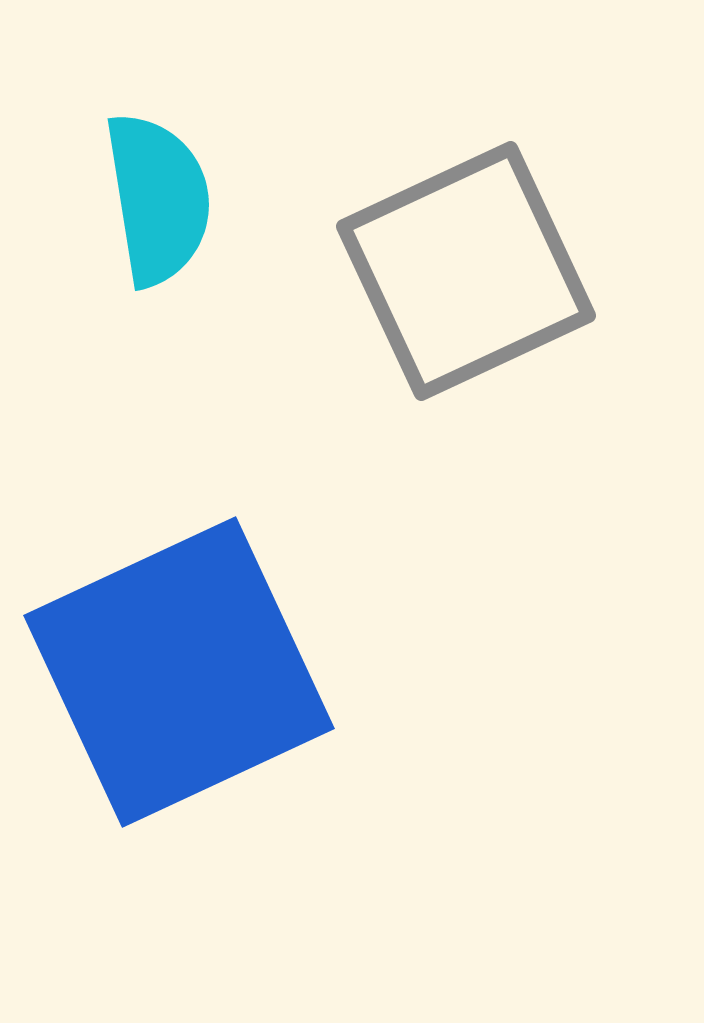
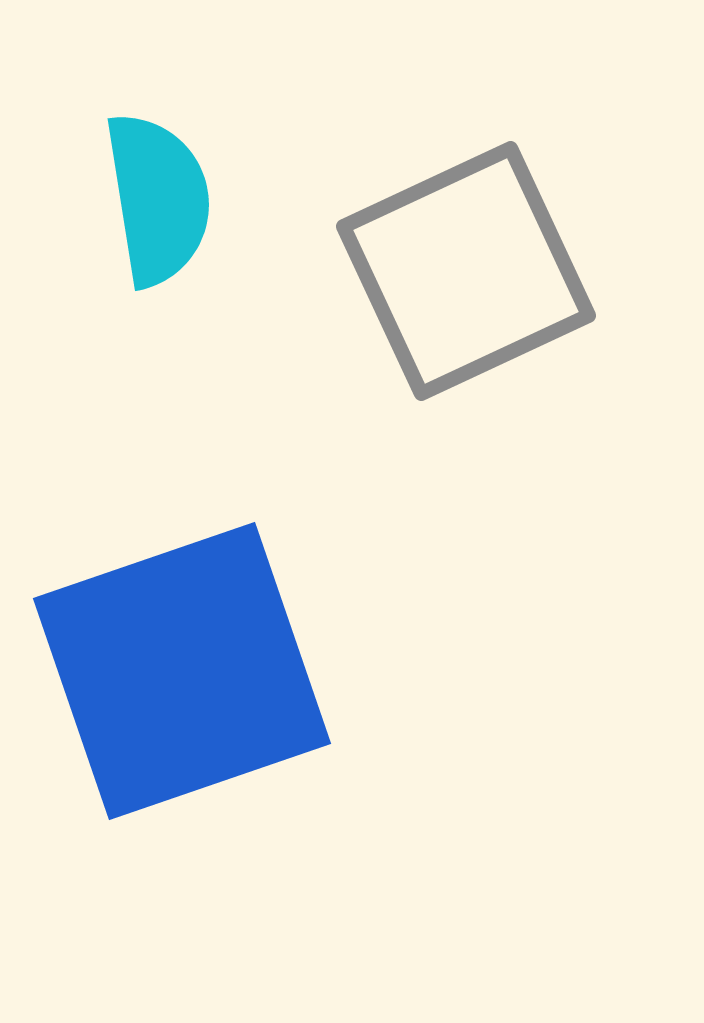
blue square: moved 3 px right, 1 px up; rotated 6 degrees clockwise
